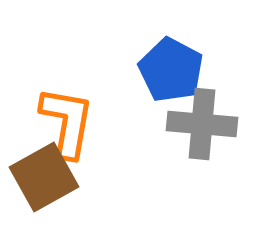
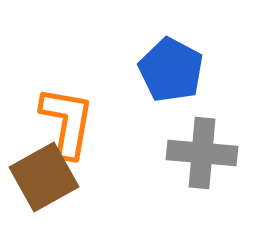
gray cross: moved 29 px down
